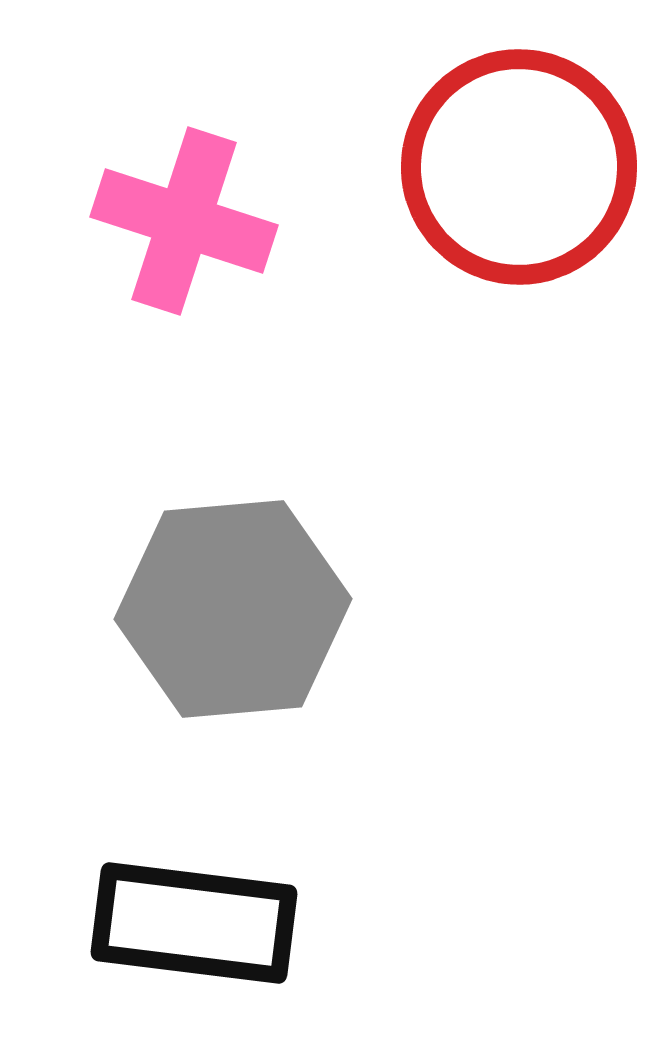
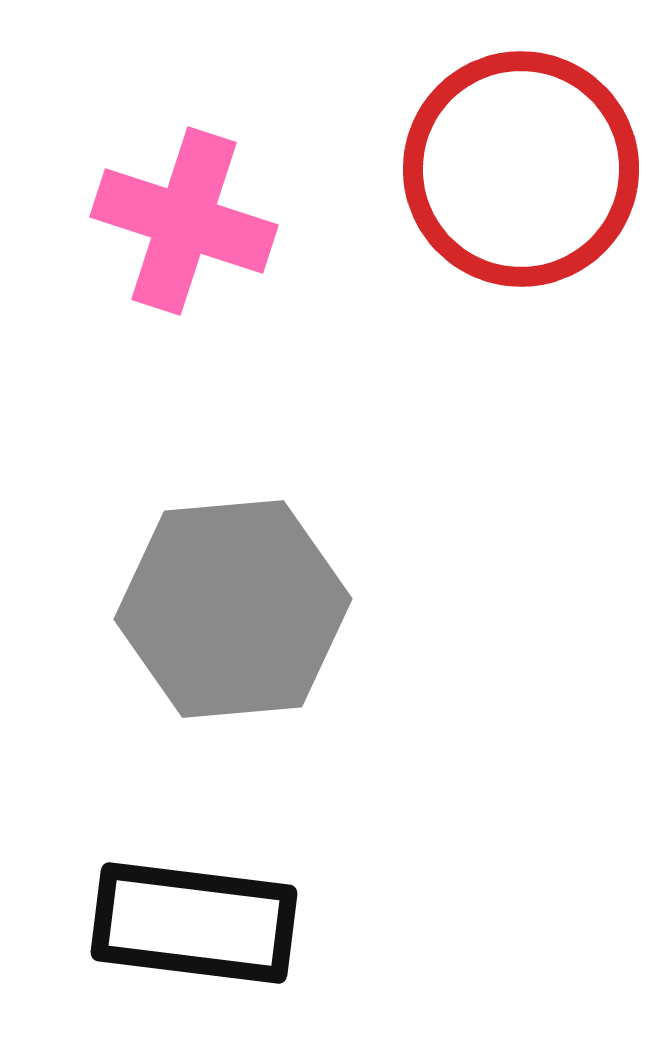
red circle: moved 2 px right, 2 px down
